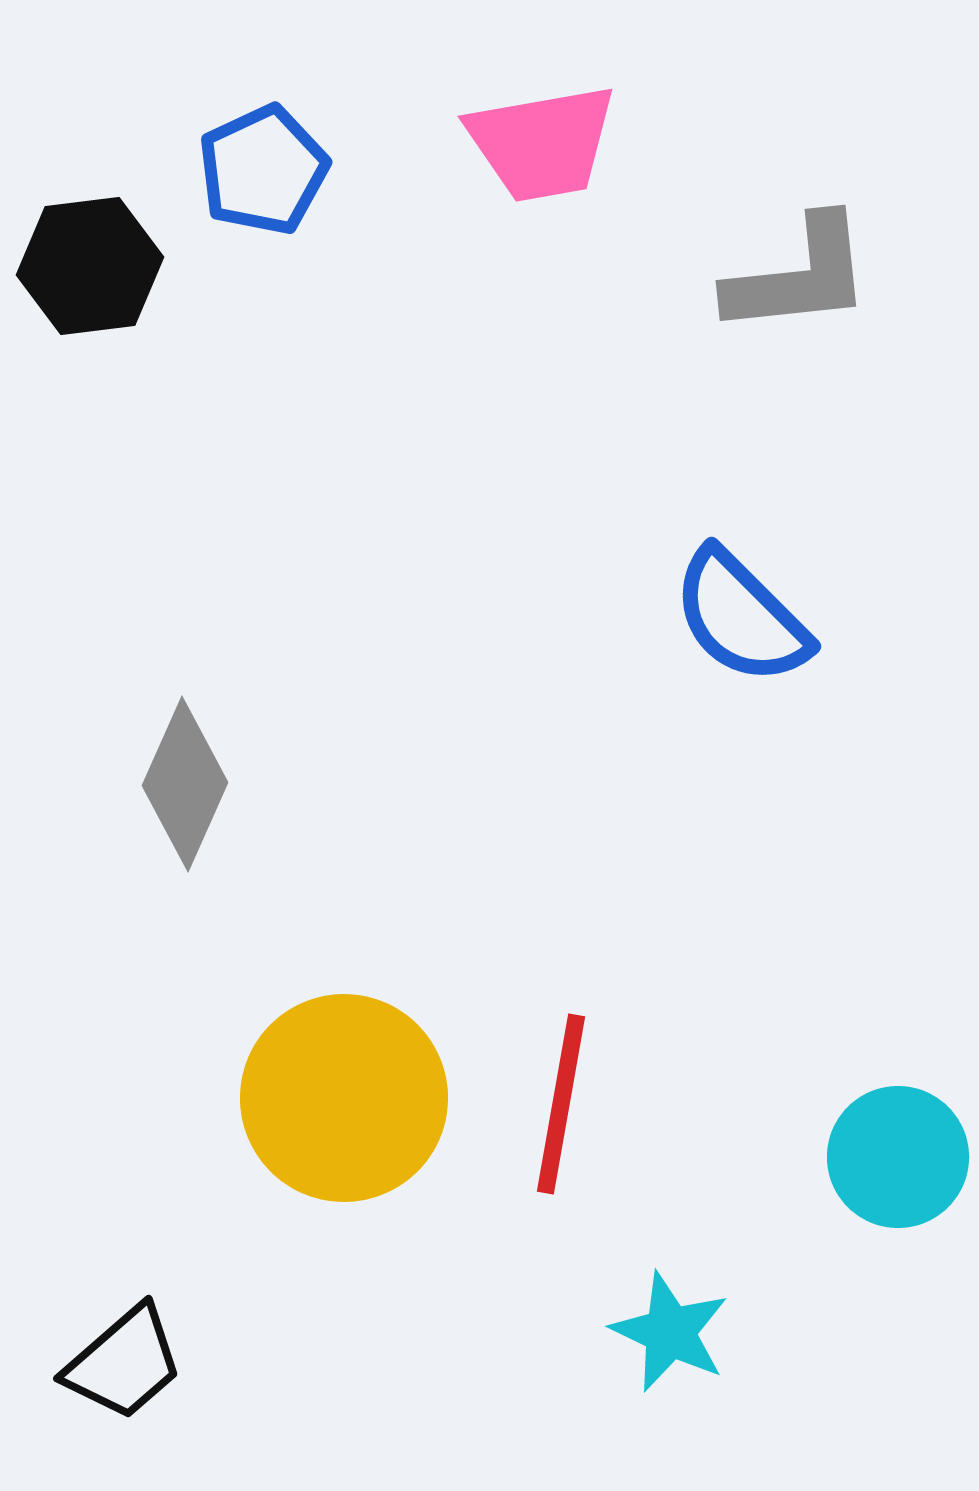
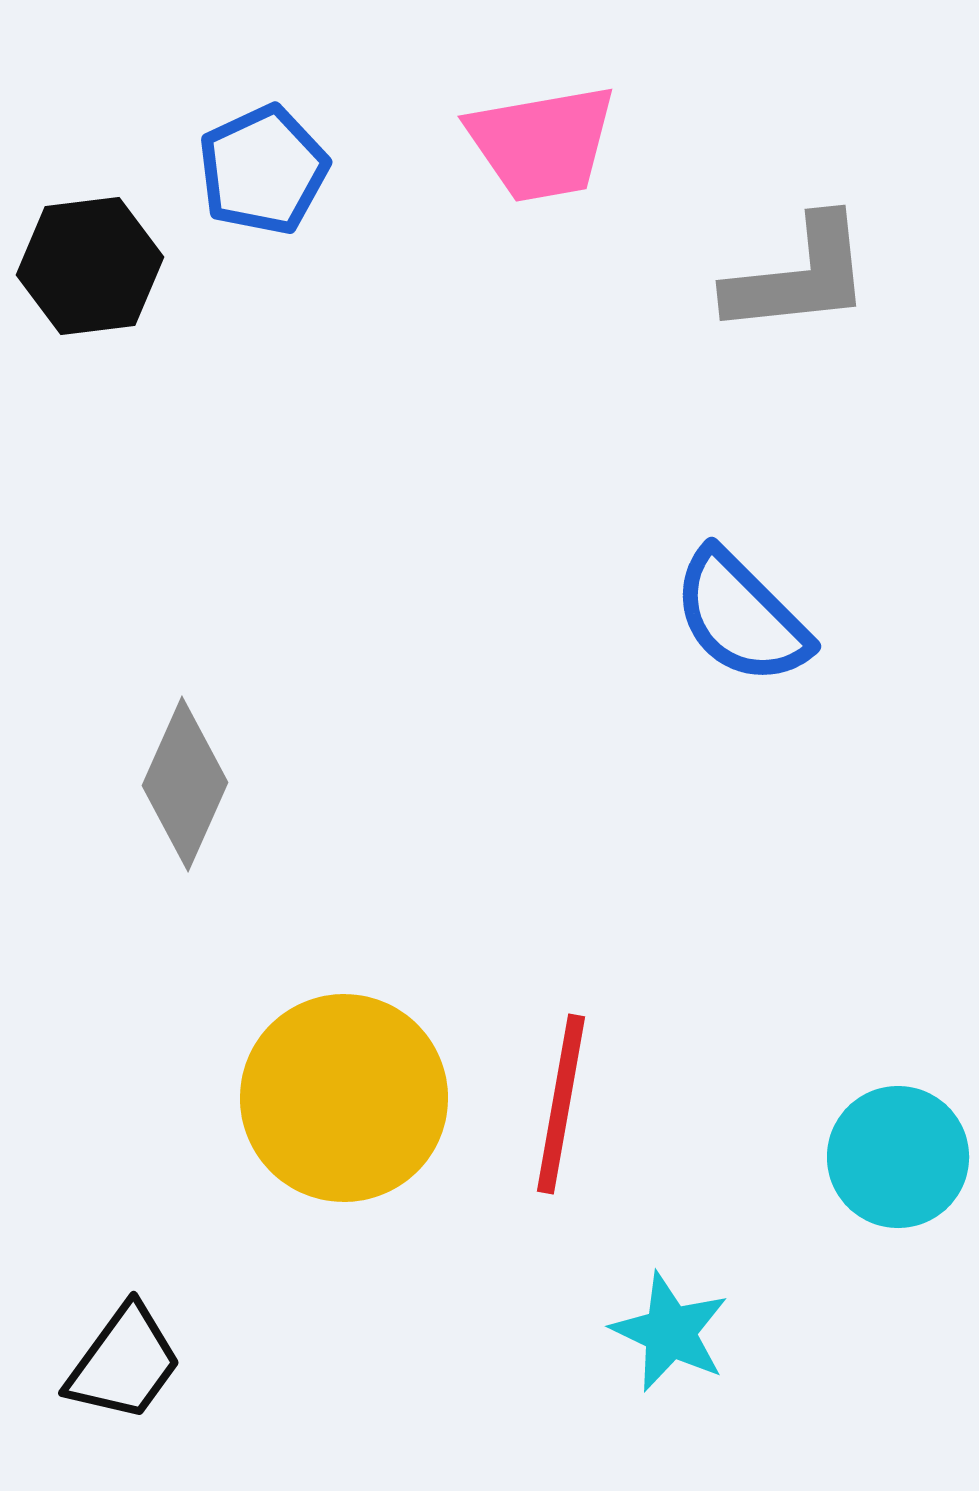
black trapezoid: rotated 13 degrees counterclockwise
